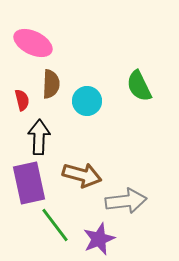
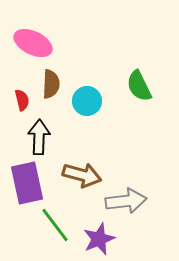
purple rectangle: moved 2 px left
